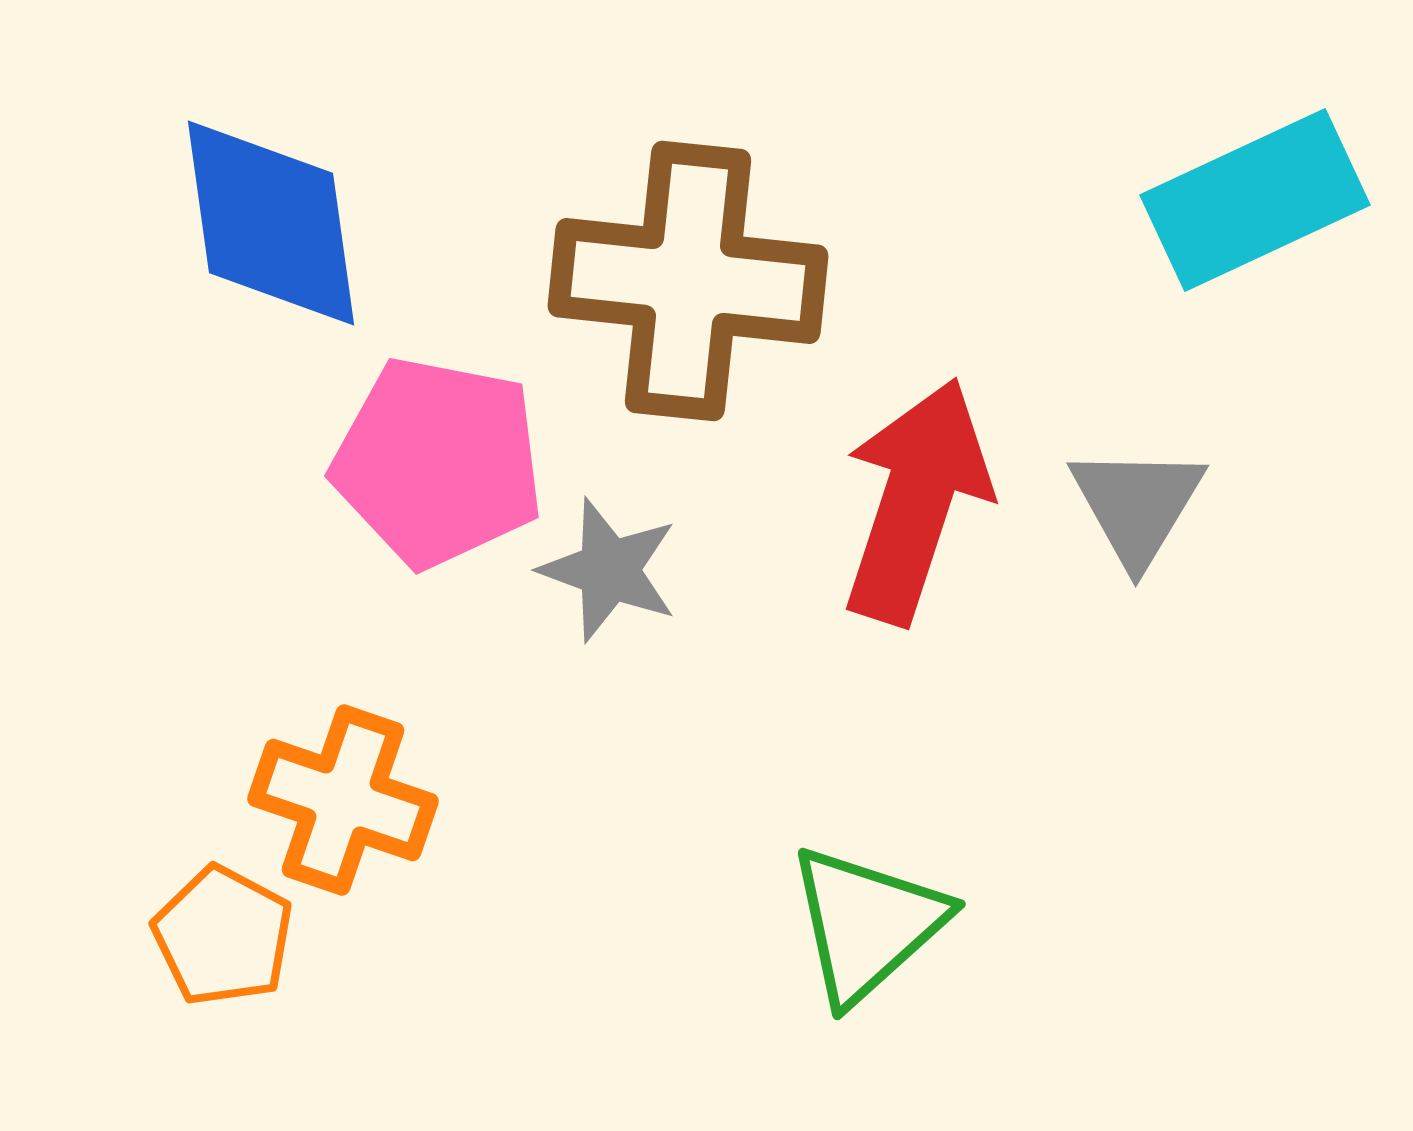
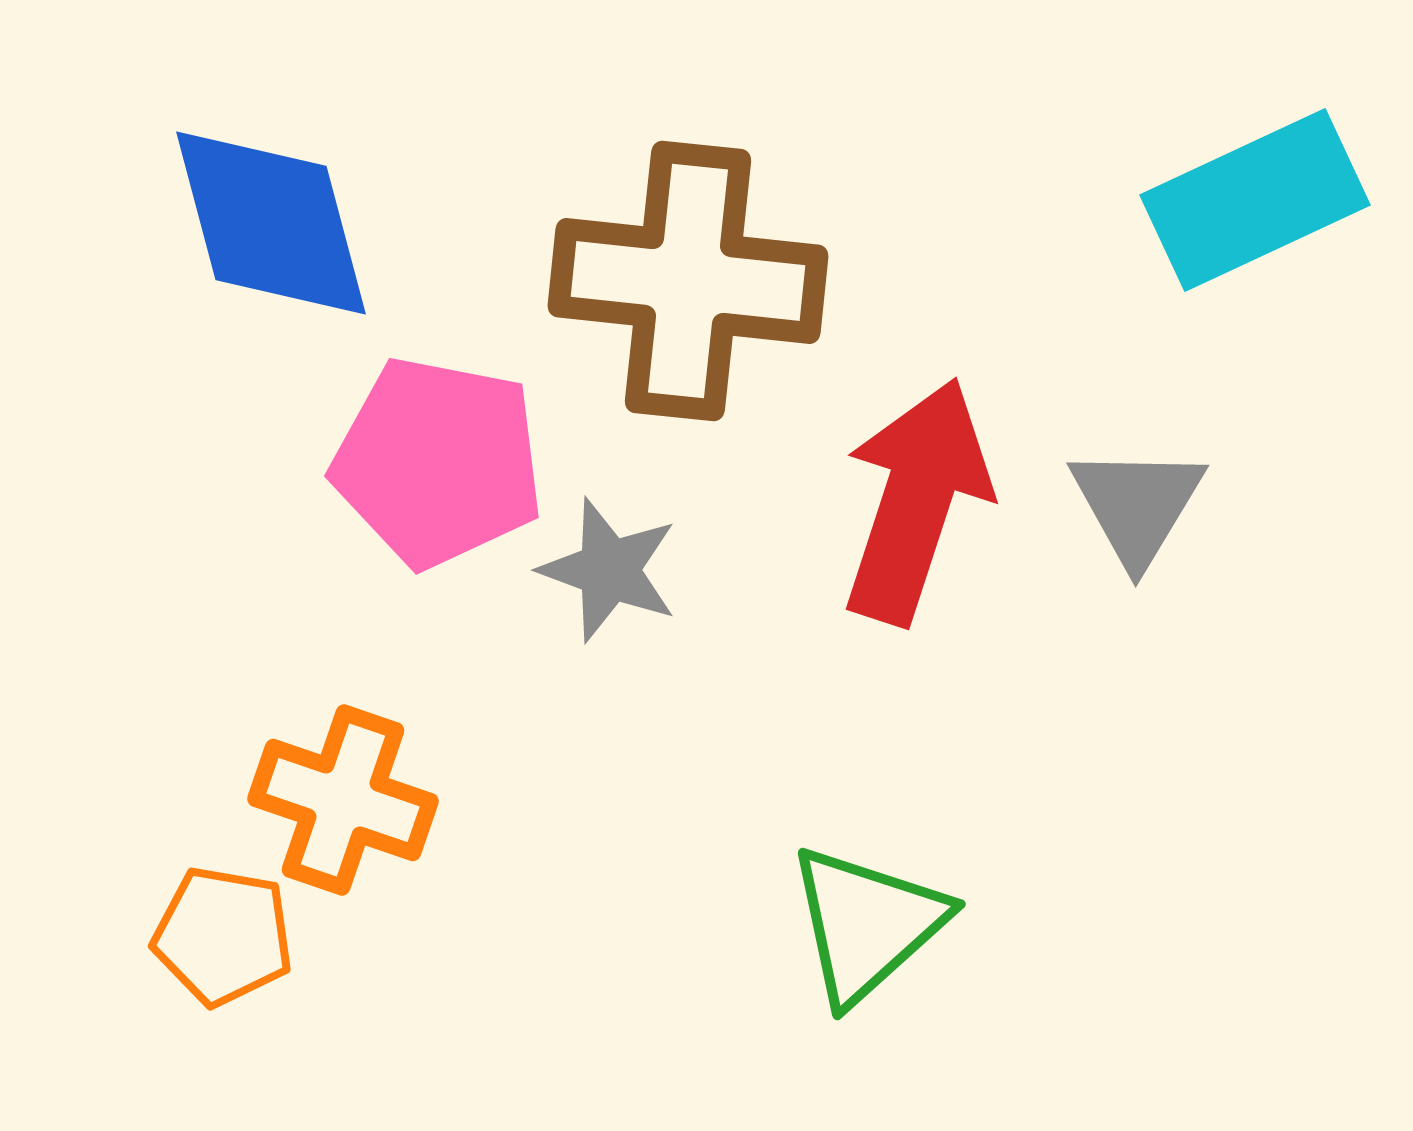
blue diamond: rotated 7 degrees counterclockwise
orange pentagon: rotated 18 degrees counterclockwise
